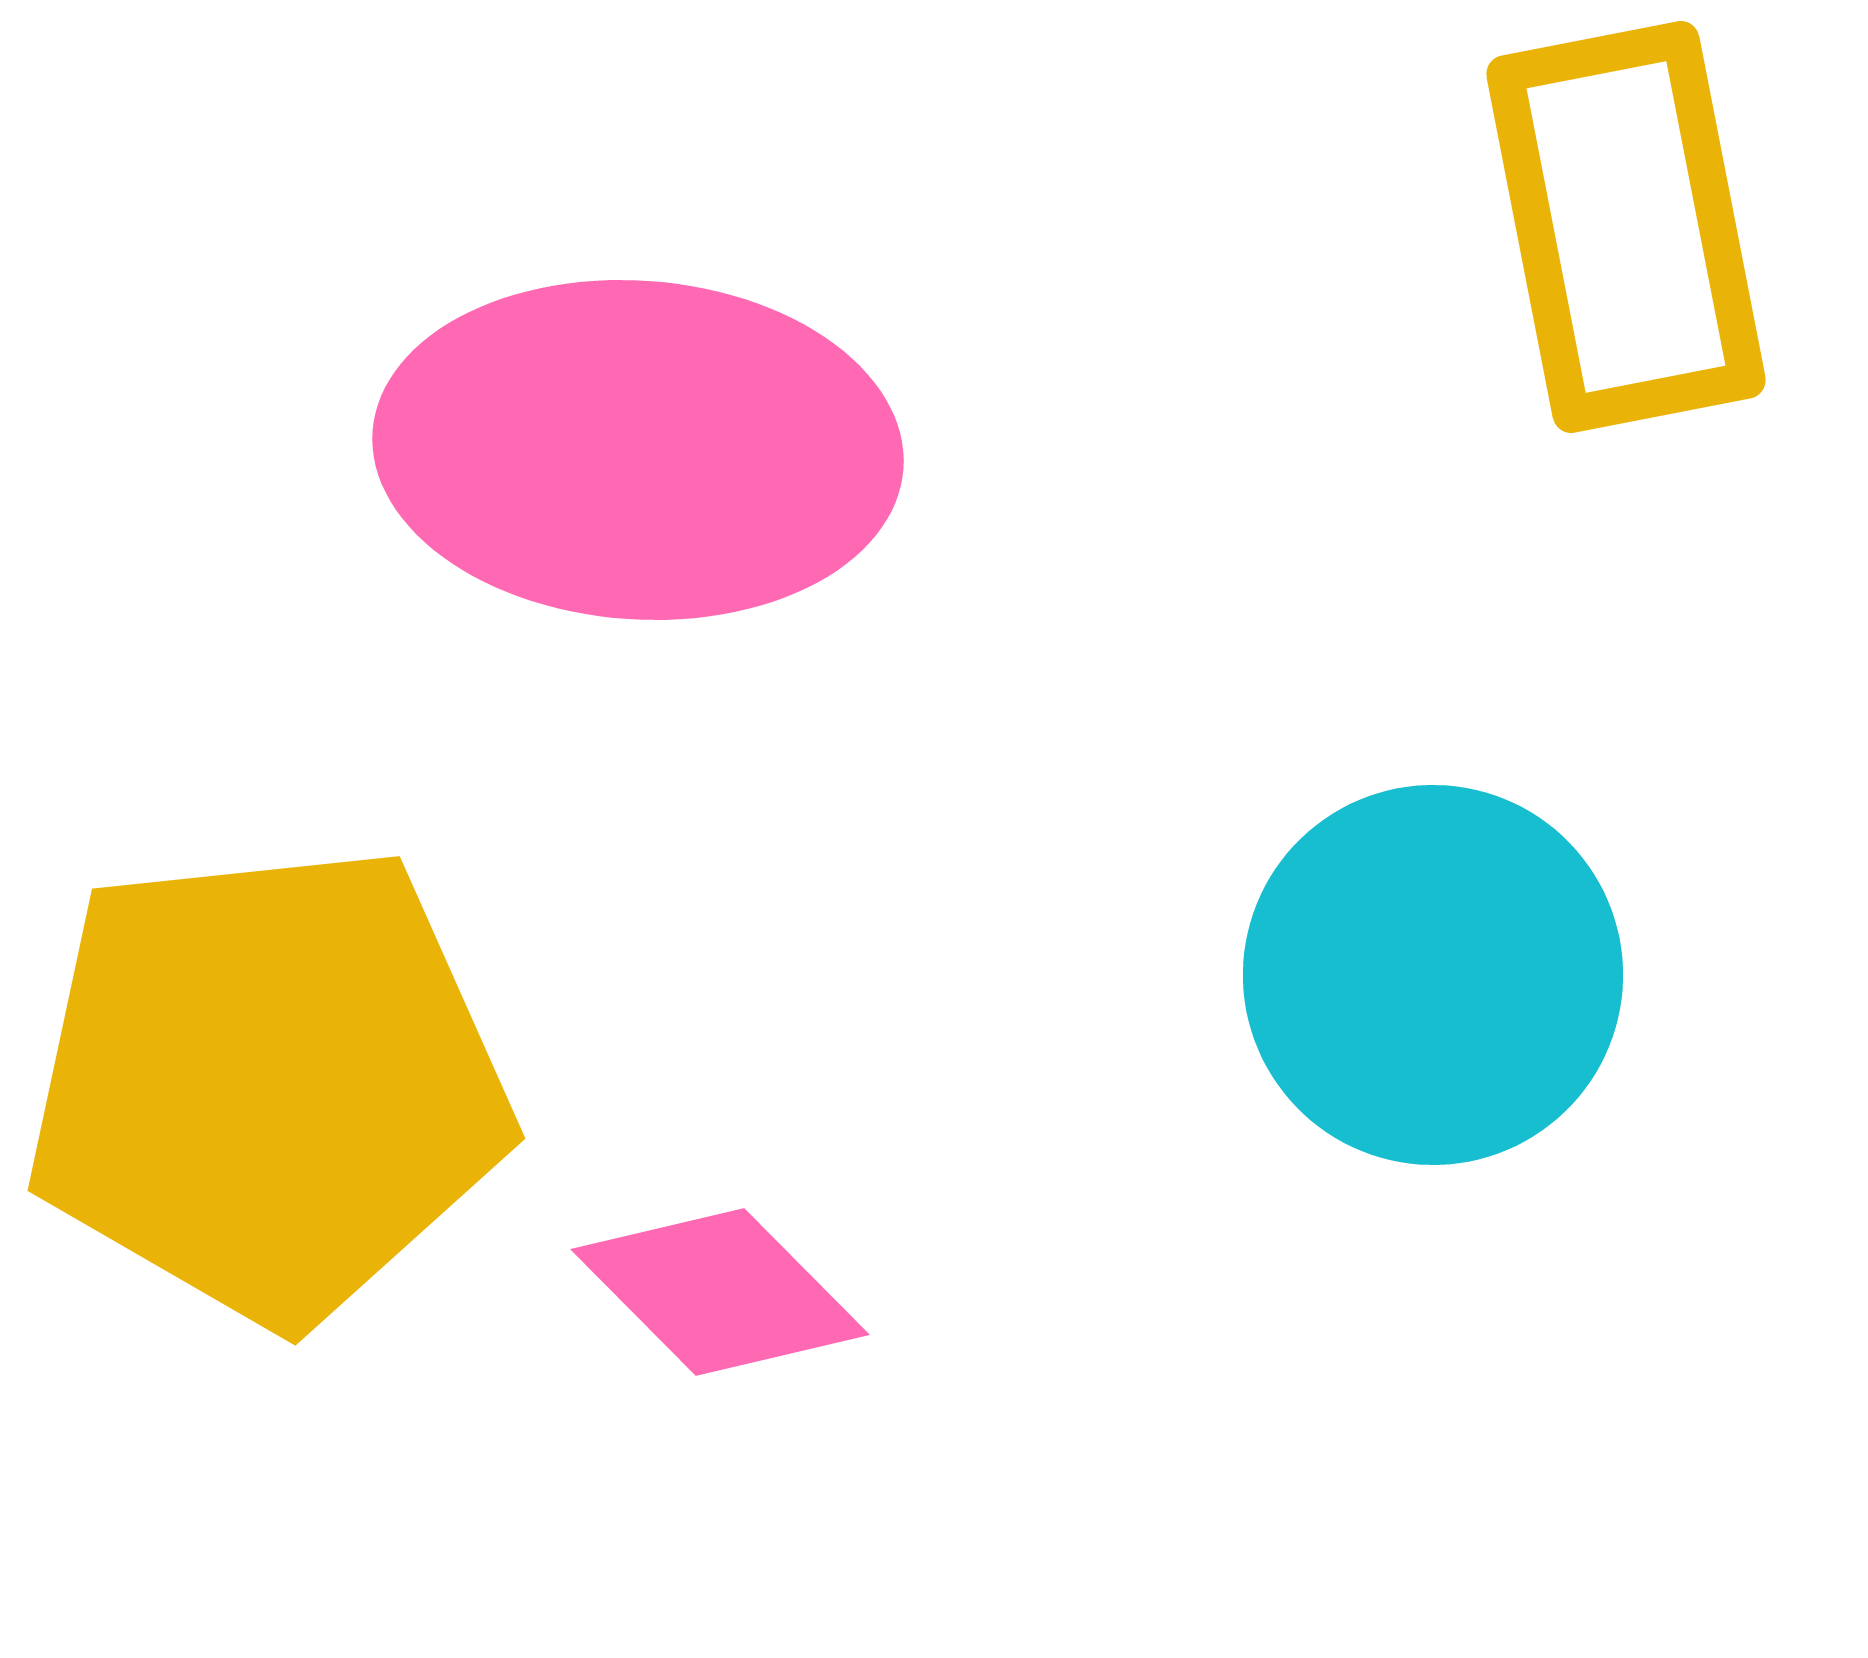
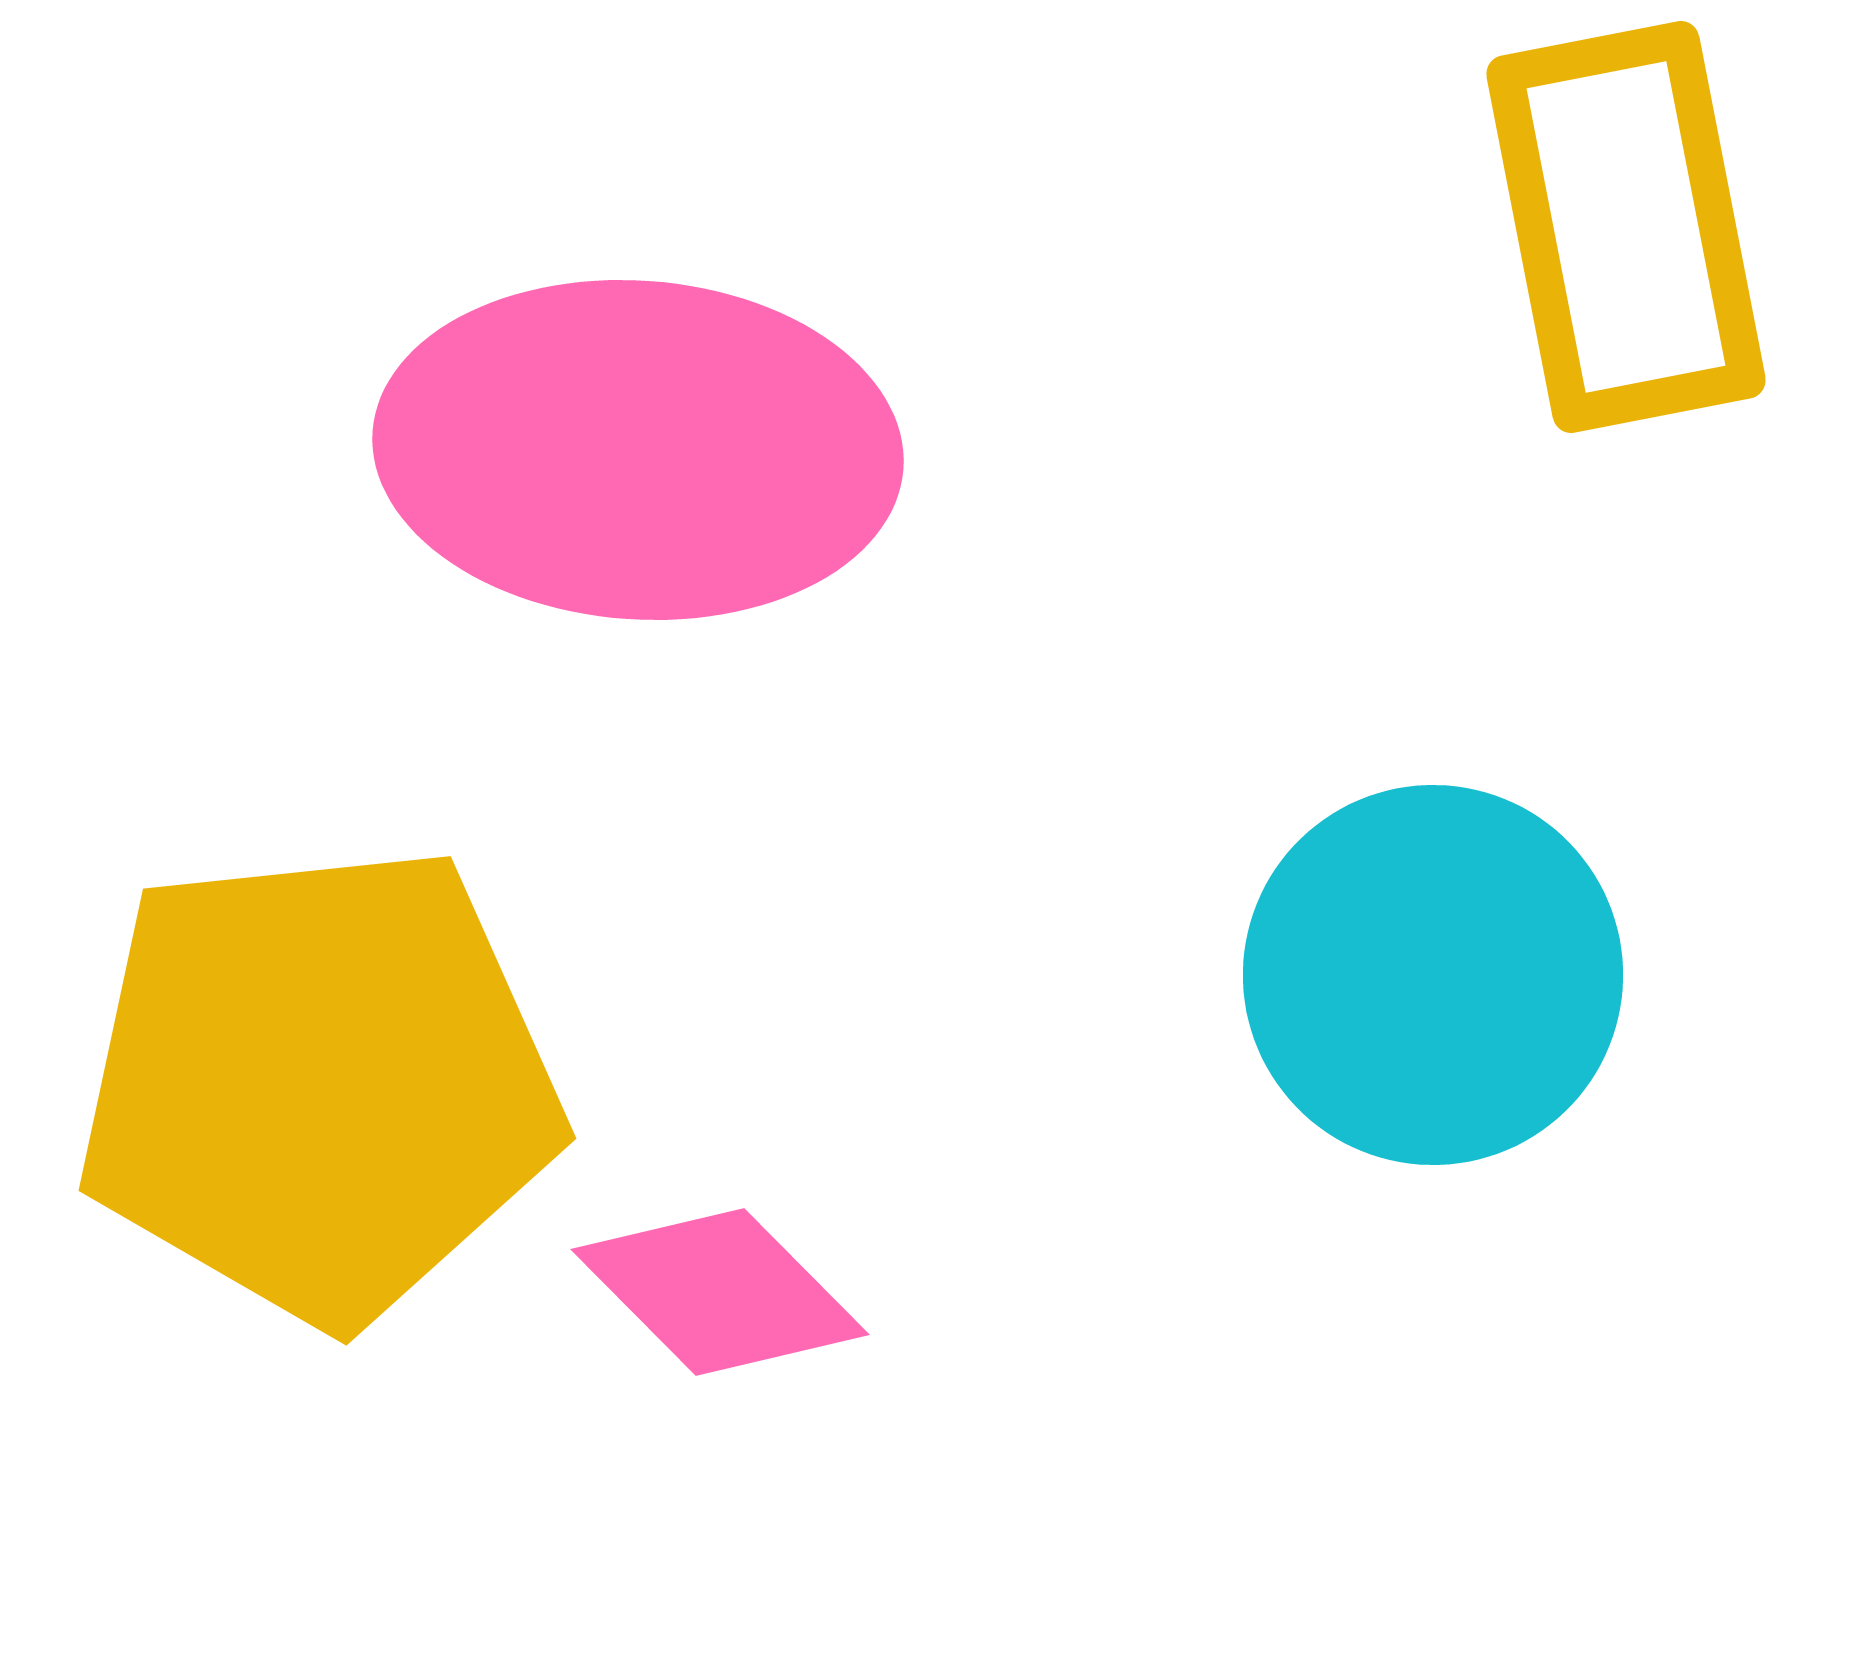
yellow pentagon: moved 51 px right
